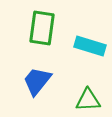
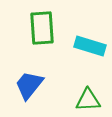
green rectangle: rotated 12 degrees counterclockwise
blue trapezoid: moved 8 px left, 4 px down
